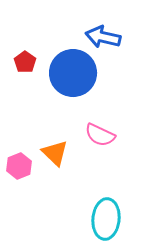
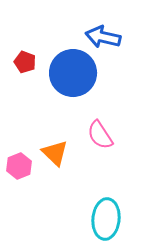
red pentagon: rotated 15 degrees counterclockwise
pink semicircle: rotated 32 degrees clockwise
